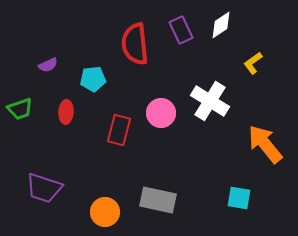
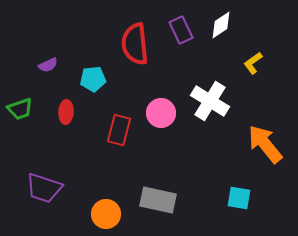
orange circle: moved 1 px right, 2 px down
